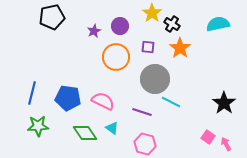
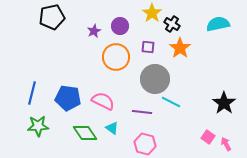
purple line: rotated 12 degrees counterclockwise
